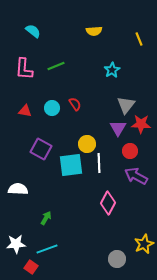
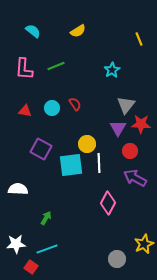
yellow semicircle: moved 16 px left; rotated 28 degrees counterclockwise
purple arrow: moved 1 px left, 2 px down
